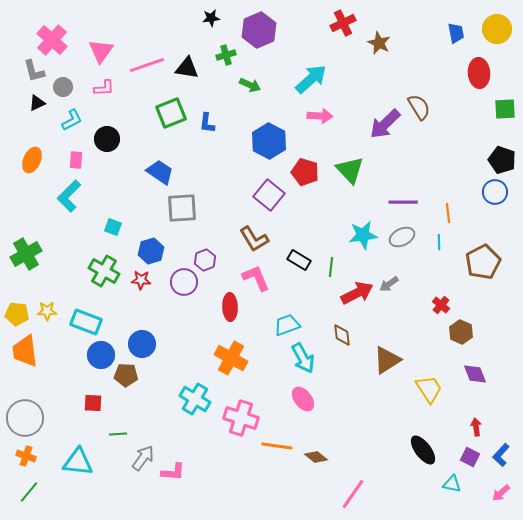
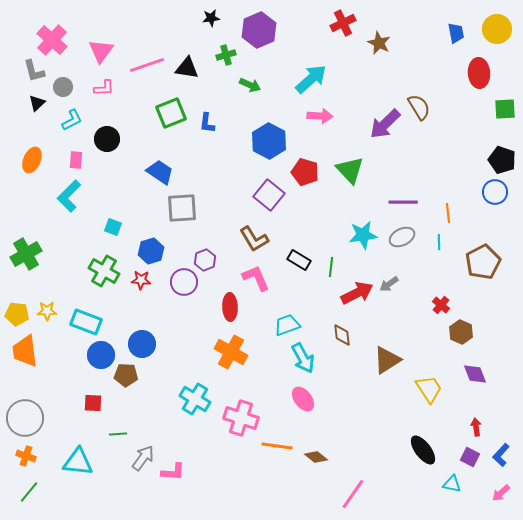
black triangle at (37, 103): rotated 18 degrees counterclockwise
orange cross at (231, 358): moved 6 px up
